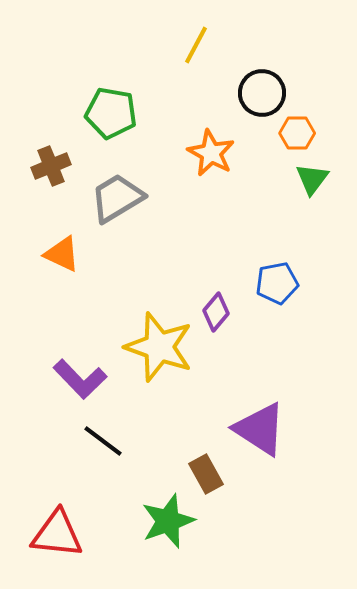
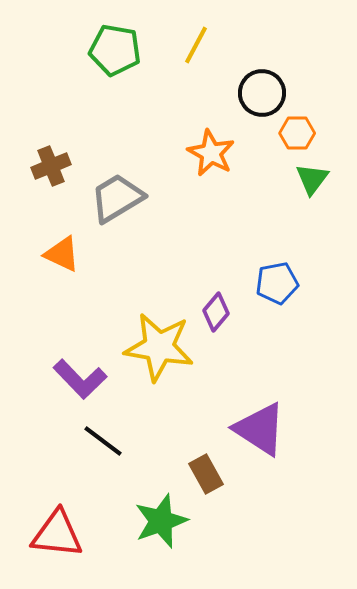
green pentagon: moved 4 px right, 63 px up
yellow star: rotated 10 degrees counterclockwise
green star: moved 7 px left
